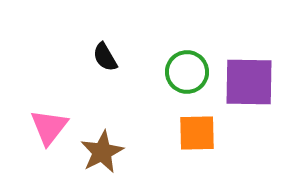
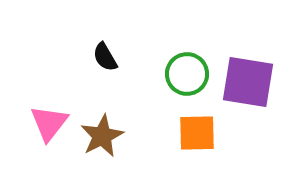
green circle: moved 2 px down
purple square: moved 1 px left; rotated 8 degrees clockwise
pink triangle: moved 4 px up
brown star: moved 16 px up
